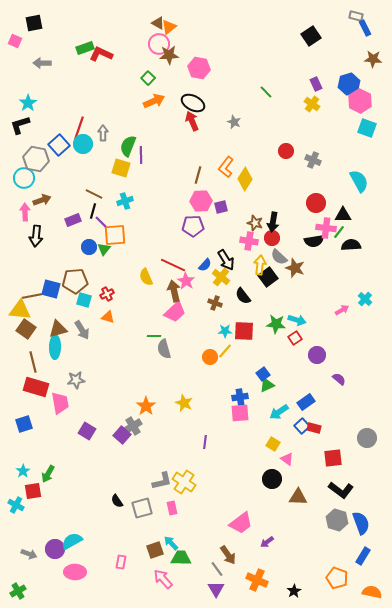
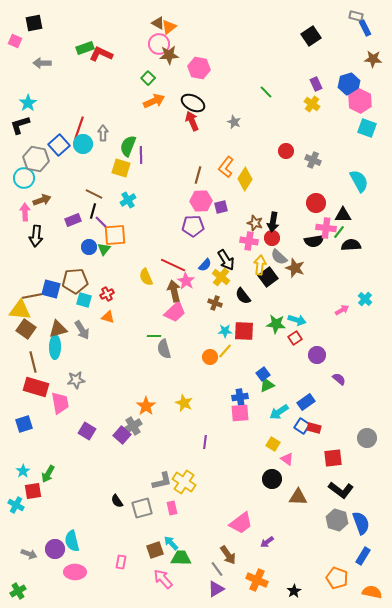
cyan cross at (125, 201): moved 3 px right, 1 px up; rotated 14 degrees counterclockwise
blue square at (302, 426): rotated 14 degrees counterclockwise
cyan semicircle at (72, 541): rotated 75 degrees counterclockwise
purple triangle at (216, 589): rotated 30 degrees clockwise
